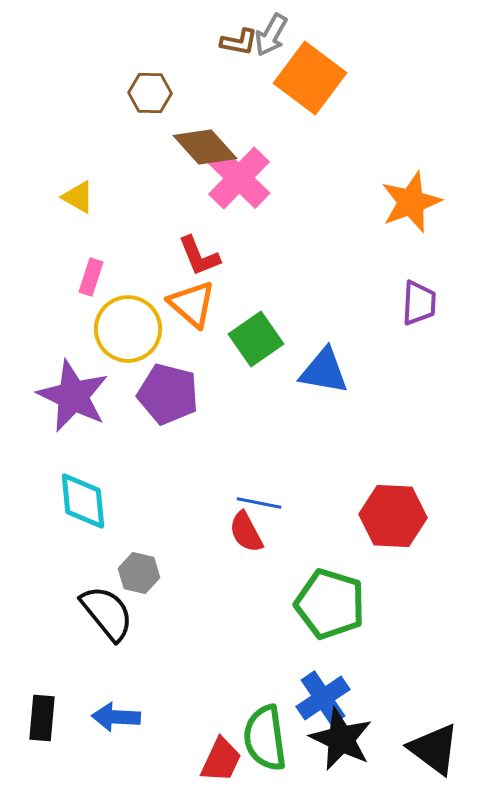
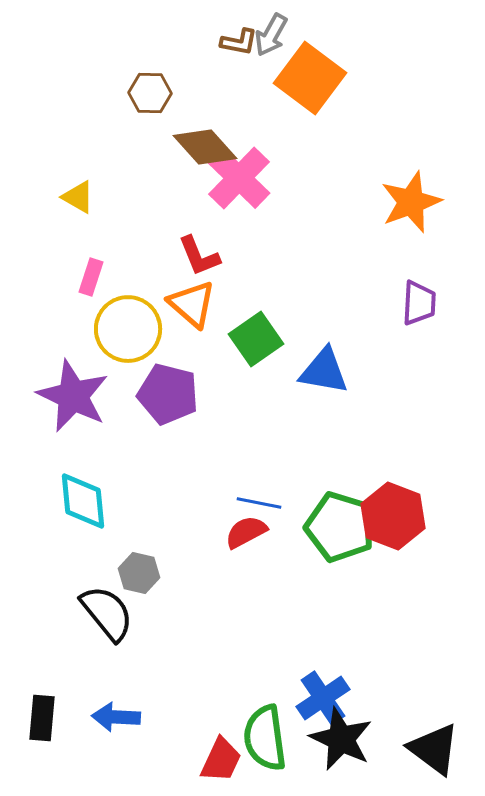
red hexagon: rotated 18 degrees clockwise
red semicircle: rotated 90 degrees clockwise
green pentagon: moved 10 px right, 77 px up
